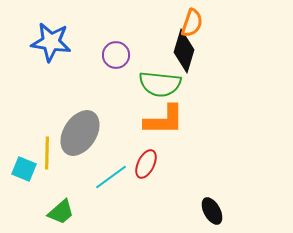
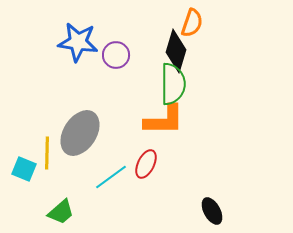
blue star: moved 27 px right
black diamond: moved 8 px left
green semicircle: moved 13 px right; rotated 96 degrees counterclockwise
